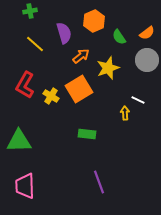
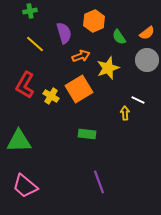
orange arrow: rotated 18 degrees clockwise
pink trapezoid: rotated 48 degrees counterclockwise
